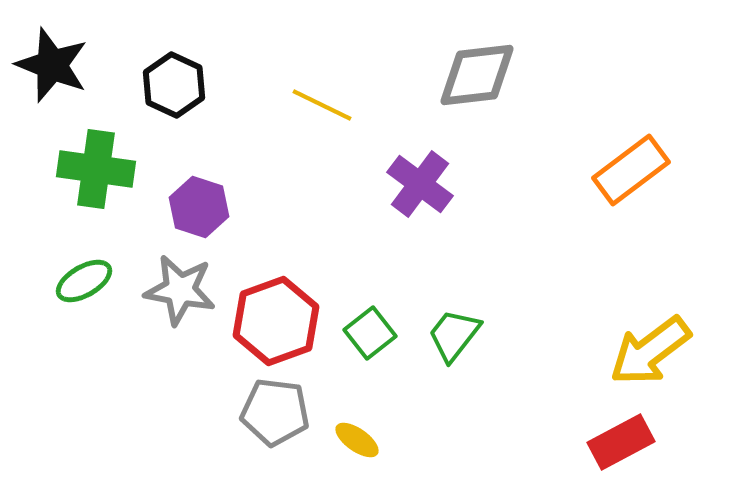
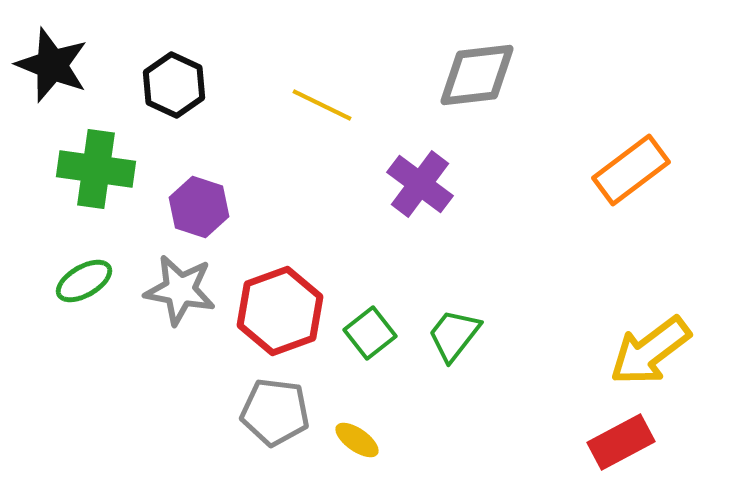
red hexagon: moved 4 px right, 10 px up
